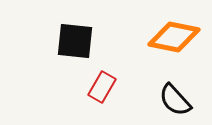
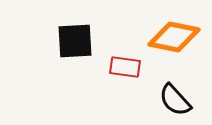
black square: rotated 9 degrees counterclockwise
red rectangle: moved 23 px right, 20 px up; rotated 68 degrees clockwise
